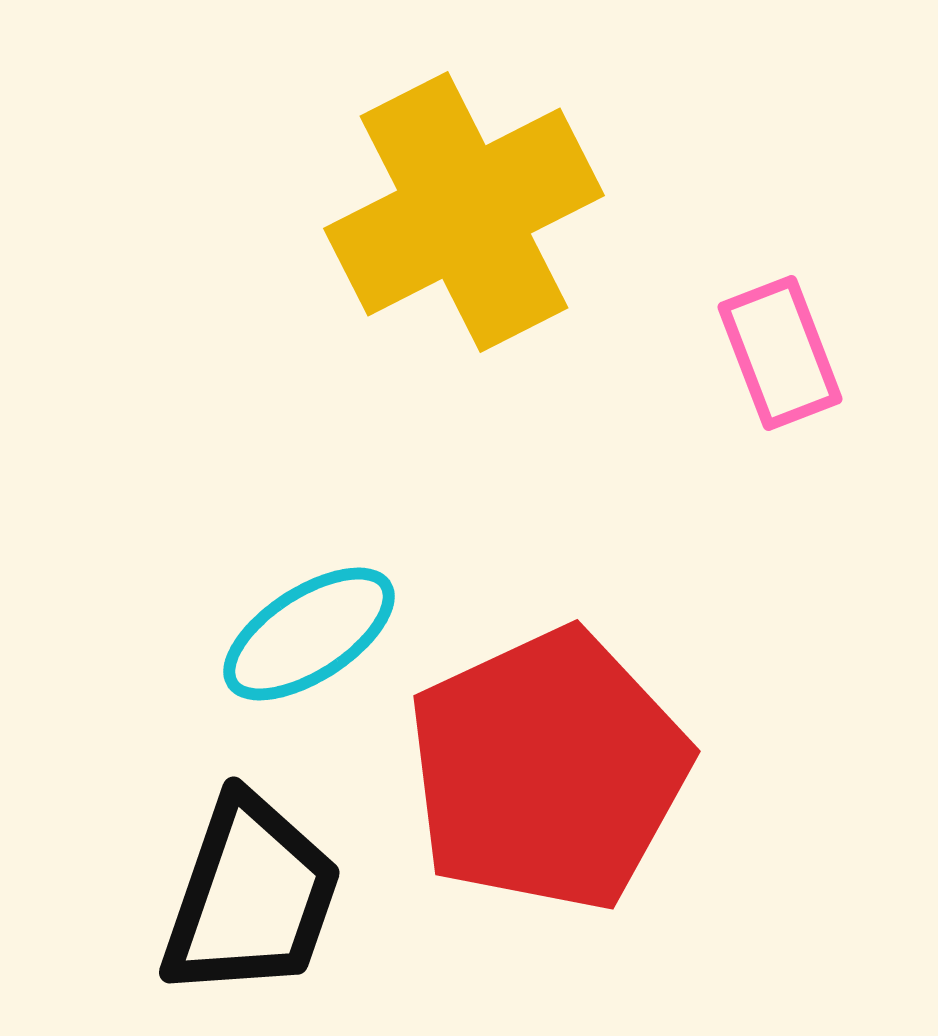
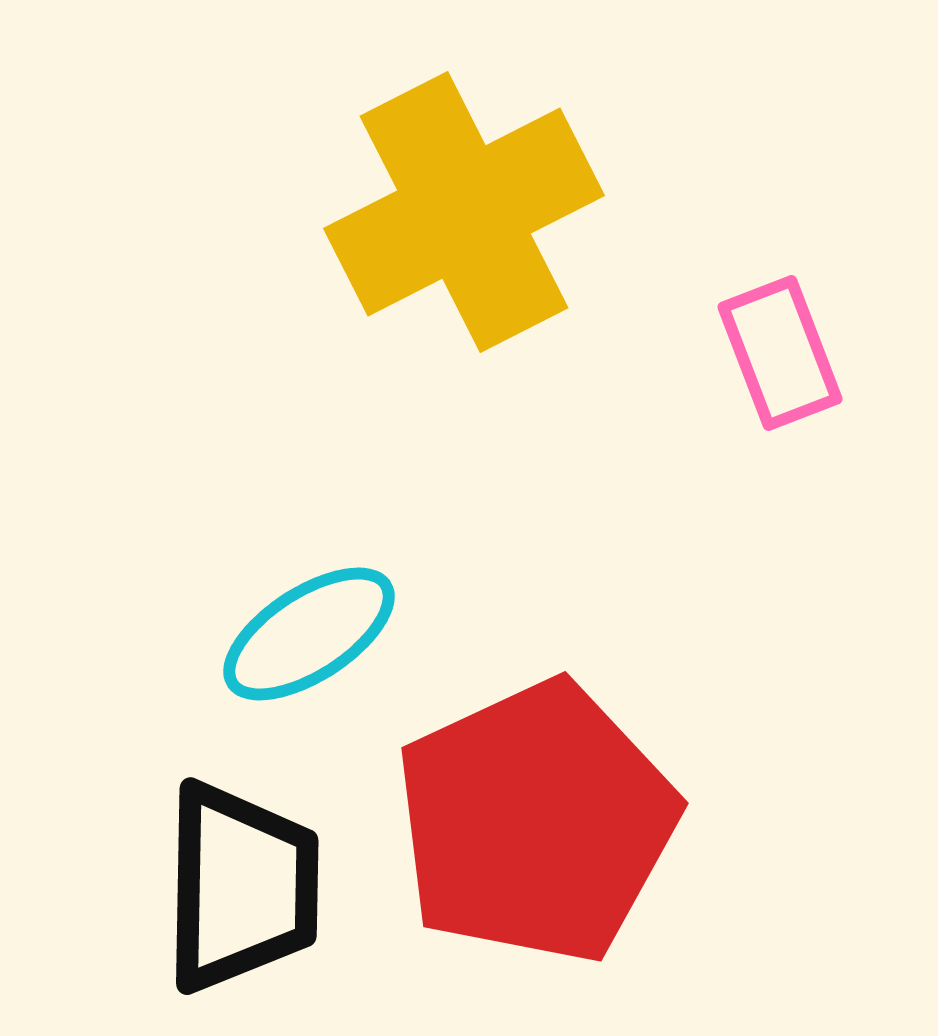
red pentagon: moved 12 px left, 52 px down
black trapezoid: moved 10 px left, 10 px up; rotated 18 degrees counterclockwise
